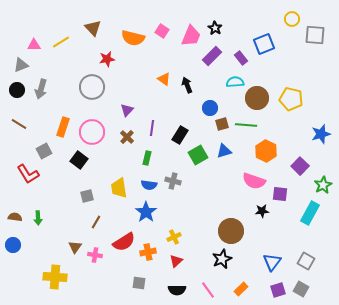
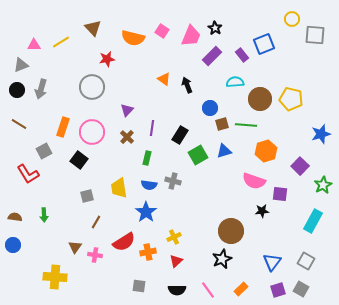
purple rectangle at (241, 58): moved 1 px right, 3 px up
brown circle at (257, 98): moved 3 px right, 1 px down
orange hexagon at (266, 151): rotated 15 degrees clockwise
cyan rectangle at (310, 213): moved 3 px right, 8 px down
green arrow at (38, 218): moved 6 px right, 3 px up
gray square at (139, 283): moved 3 px down
